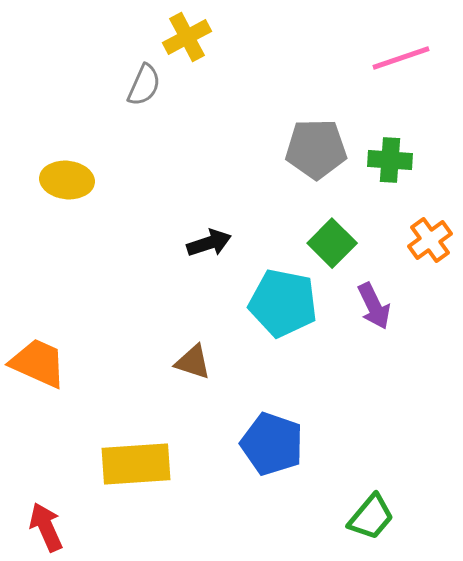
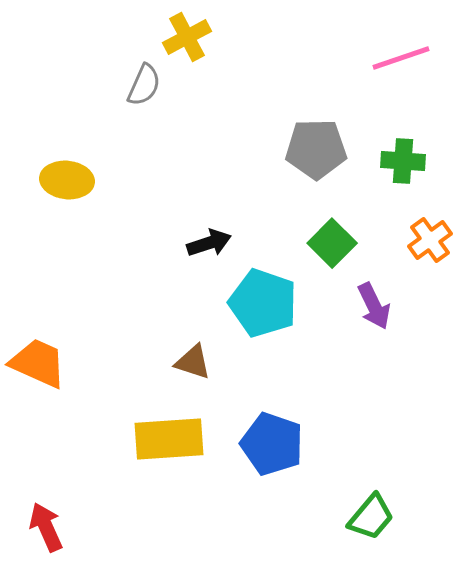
green cross: moved 13 px right, 1 px down
cyan pentagon: moved 20 px left; rotated 8 degrees clockwise
yellow rectangle: moved 33 px right, 25 px up
